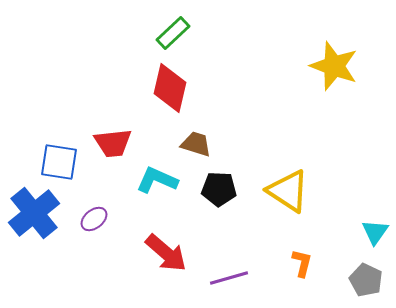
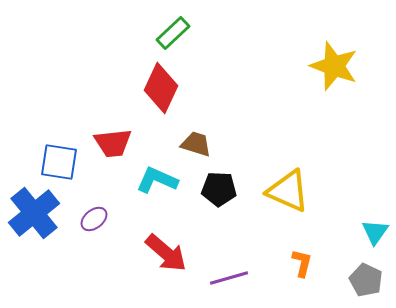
red diamond: moved 9 px left; rotated 12 degrees clockwise
yellow triangle: rotated 9 degrees counterclockwise
